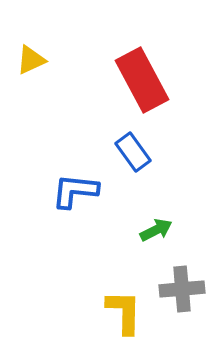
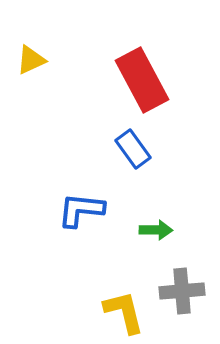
blue rectangle: moved 3 px up
blue L-shape: moved 6 px right, 19 px down
green arrow: rotated 28 degrees clockwise
gray cross: moved 2 px down
yellow L-shape: rotated 15 degrees counterclockwise
